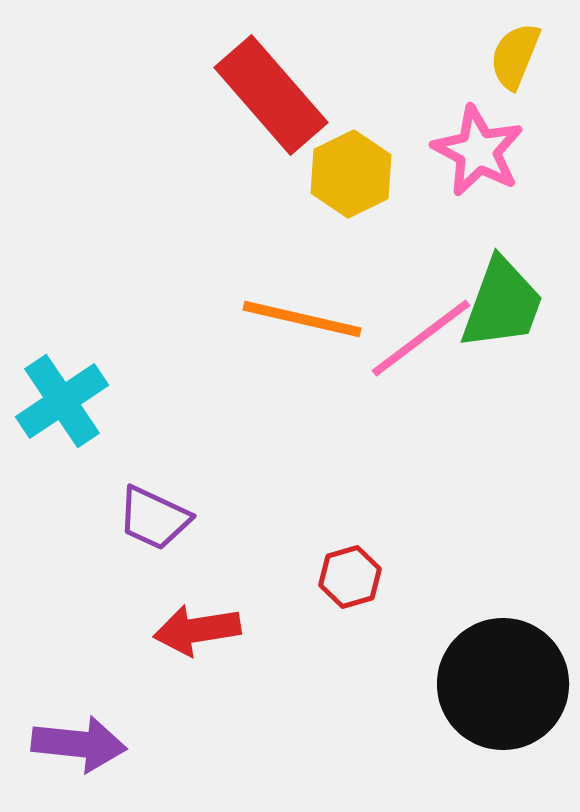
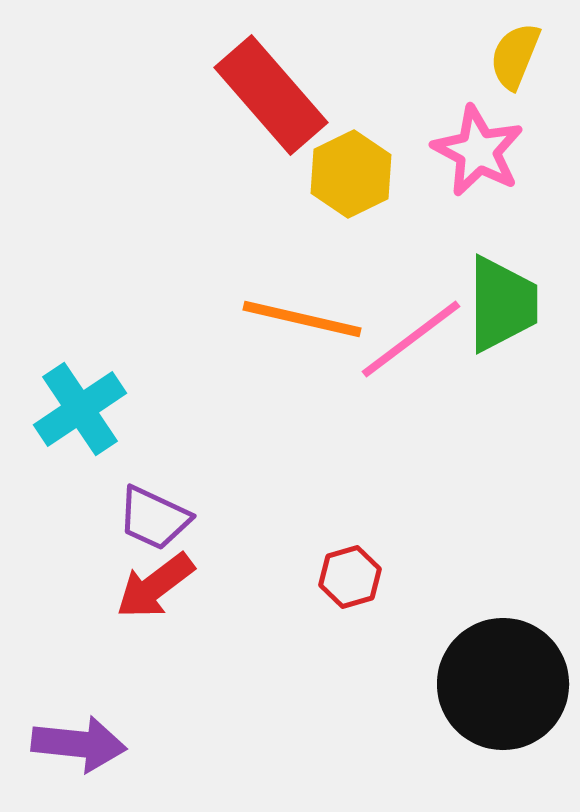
green trapezoid: rotated 20 degrees counterclockwise
pink line: moved 10 px left, 1 px down
cyan cross: moved 18 px right, 8 px down
red arrow: moved 42 px left, 44 px up; rotated 28 degrees counterclockwise
